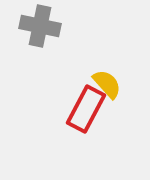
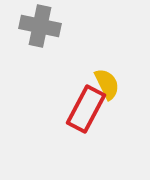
yellow semicircle: rotated 16 degrees clockwise
